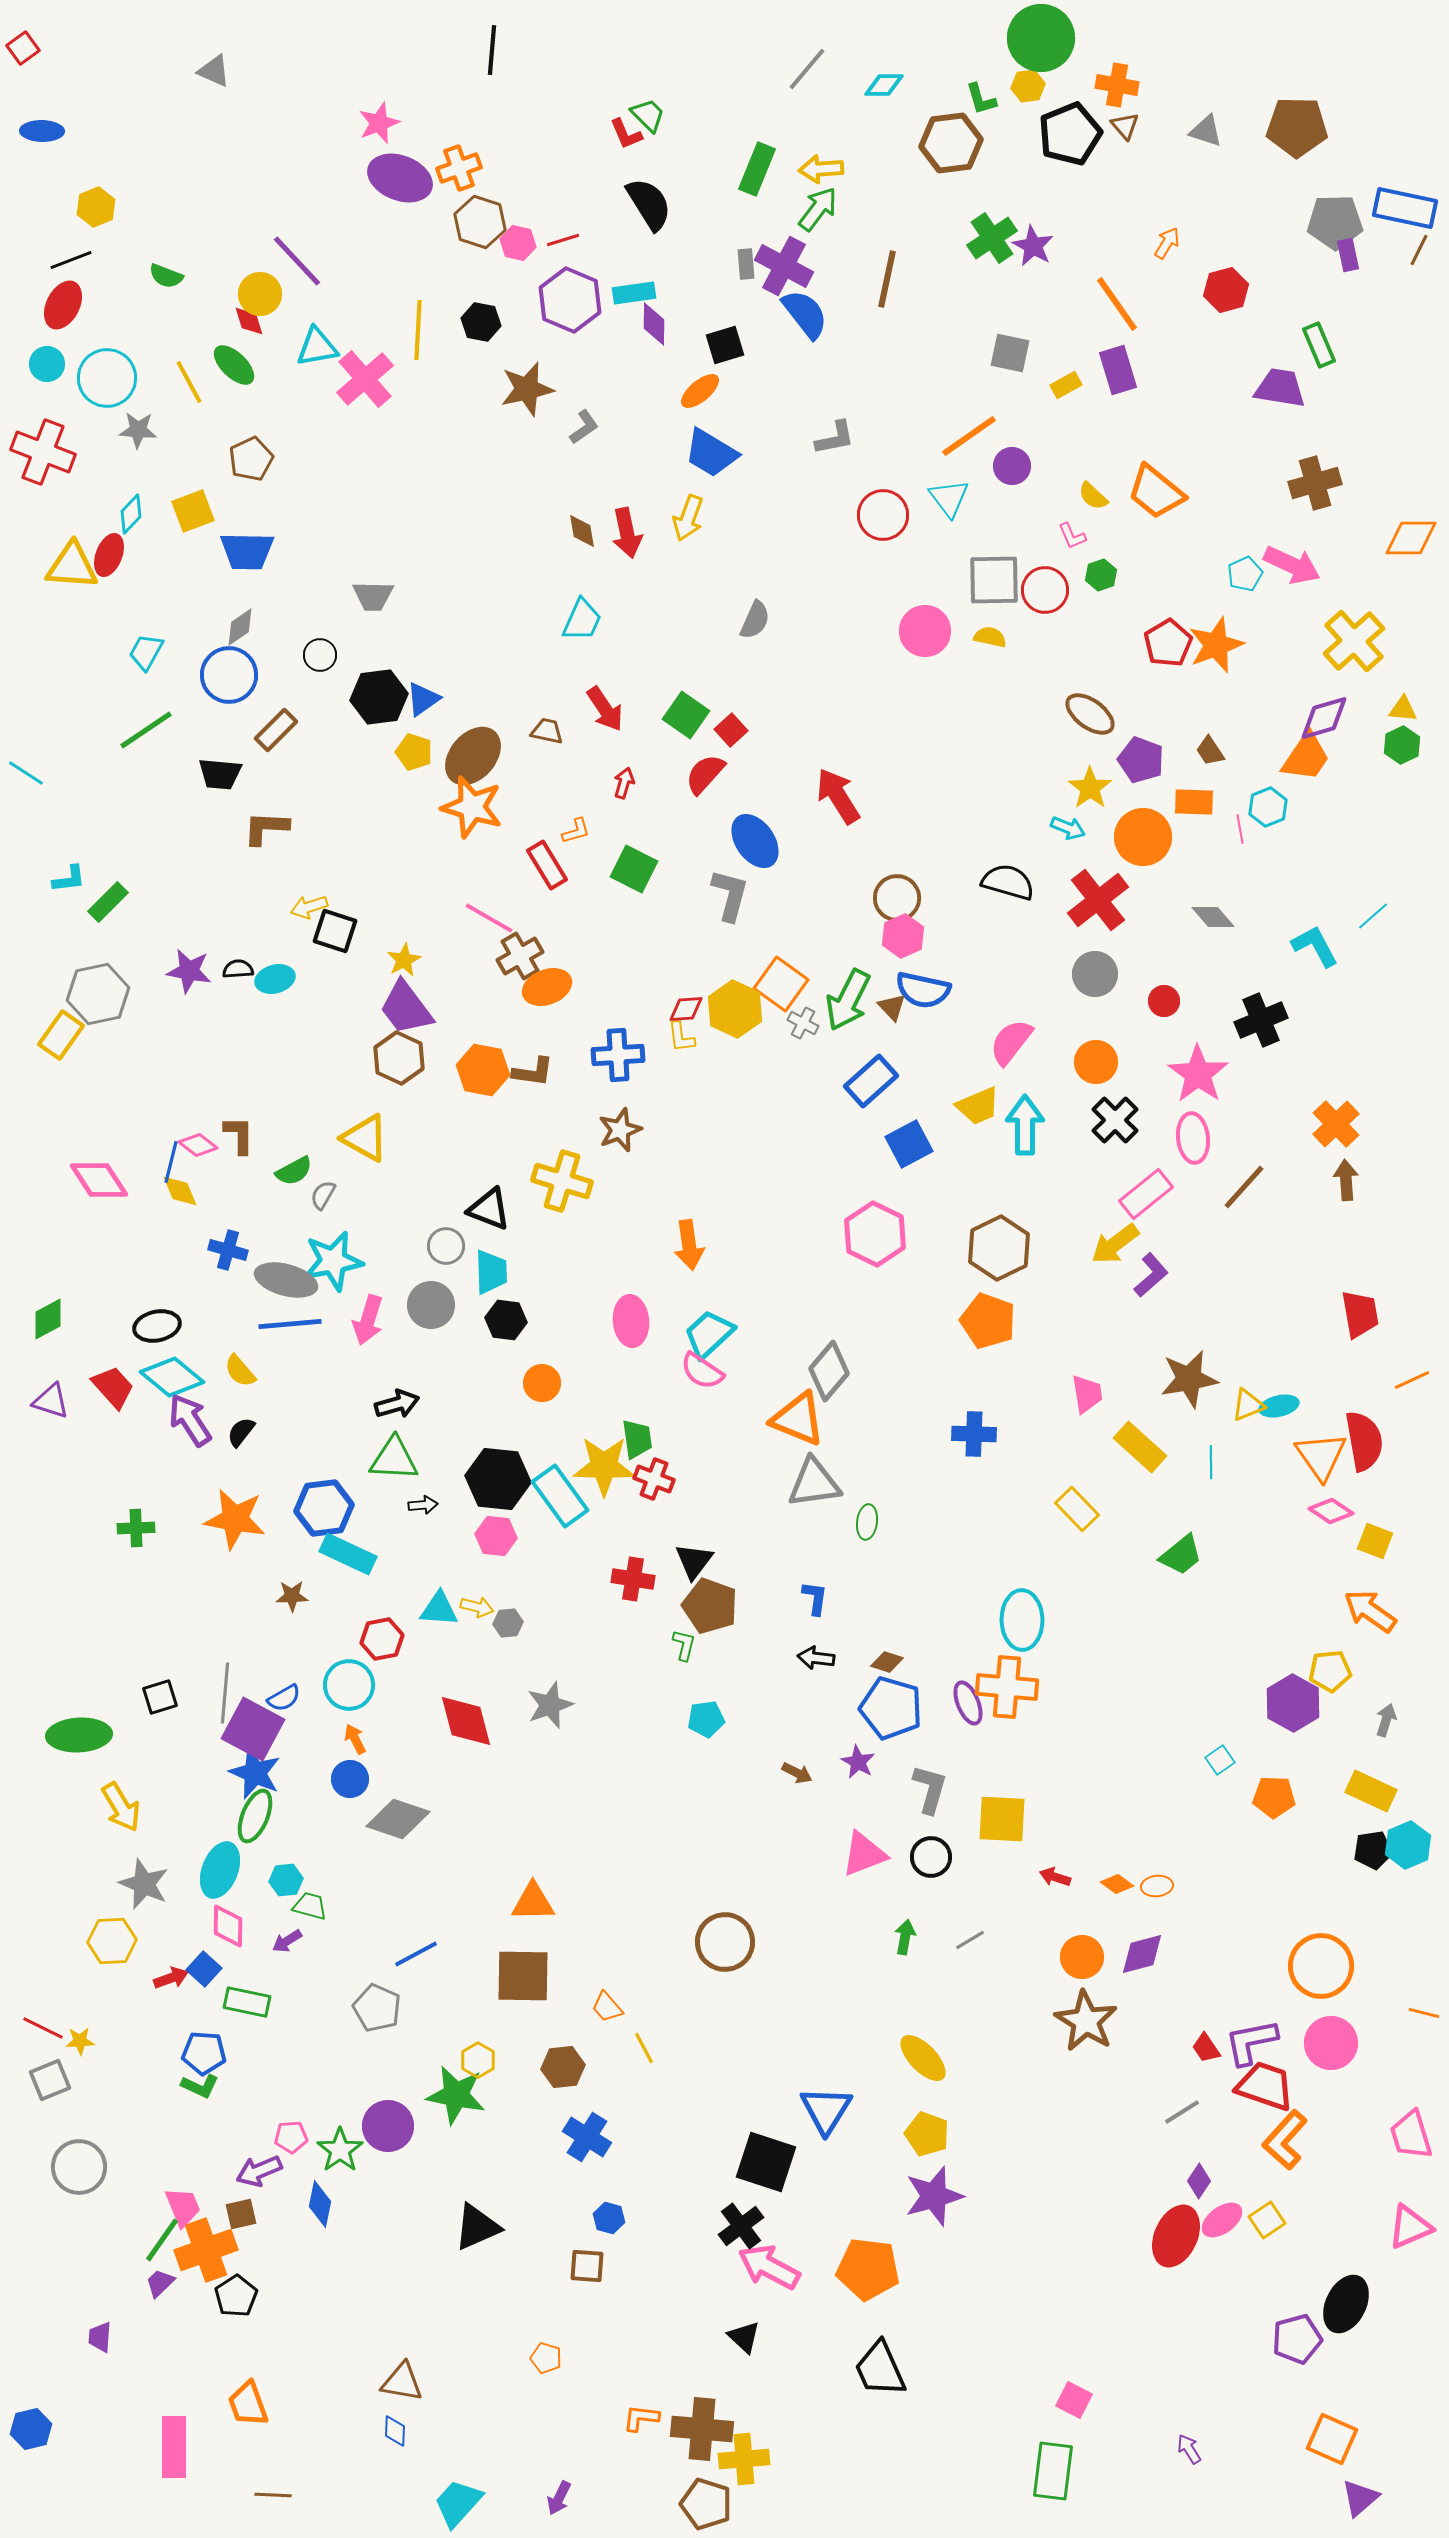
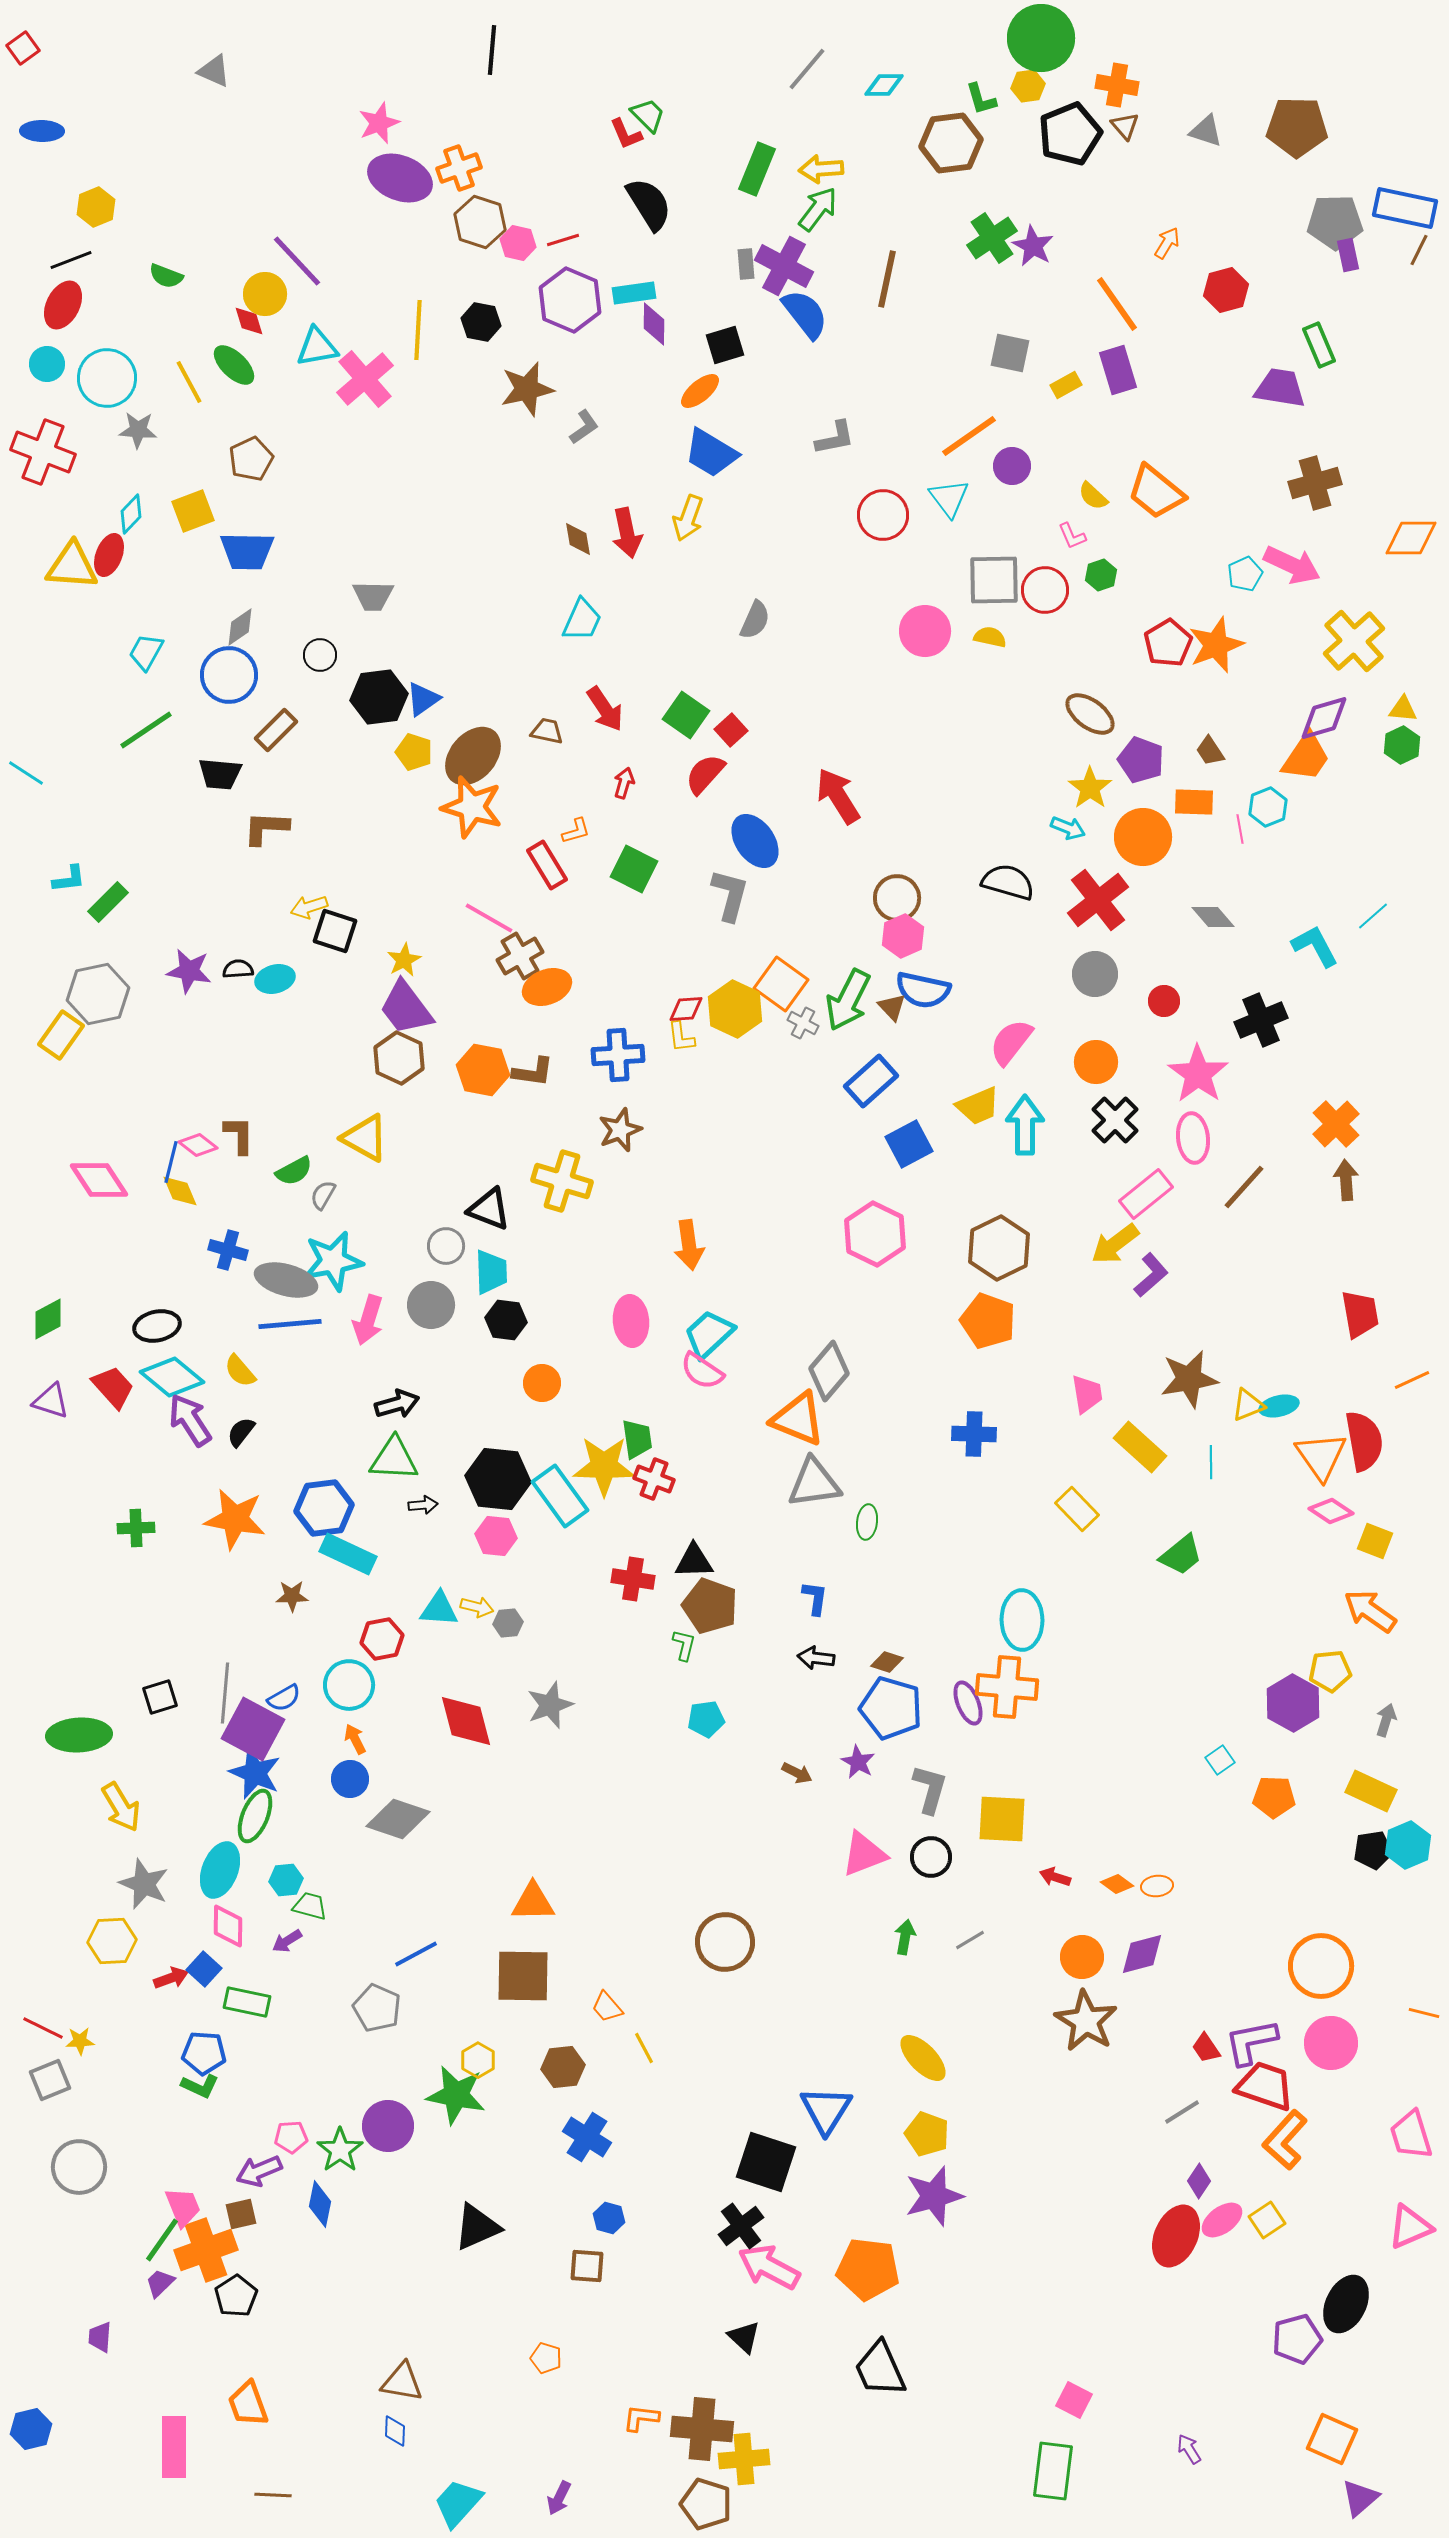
yellow circle at (260, 294): moved 5 px right
brown diamond at (582, 531): moved 4 px left, 8 px down
black triangle at (694, 1561): rotated 51 degrees clockwise
